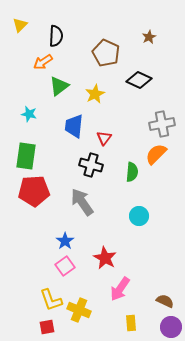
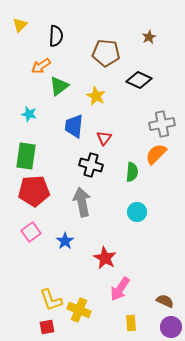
brown pentagon: rotated 20 degrees counterclockwise
orange arrow: moved 2 px left, 4 px down
yellow star: moved 1 px right, 2 px down; rotated 18 degrees counterclockwise
gray arrow: rotated 24 degrees clockwise
cyan circle: moved 2 px left, 4 px up
pink square: moved 34 px left, 34 px up
